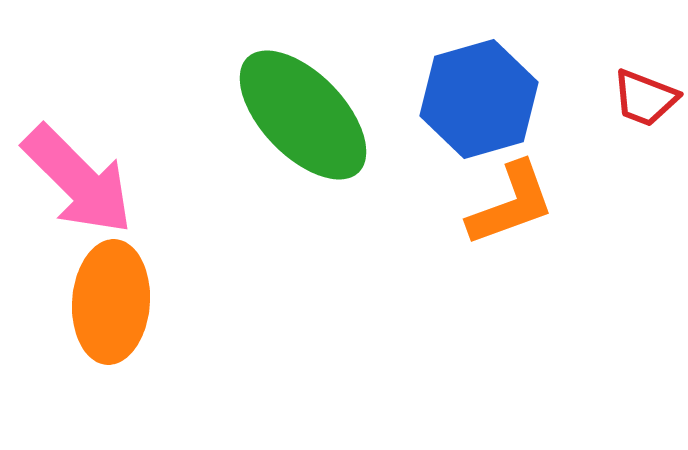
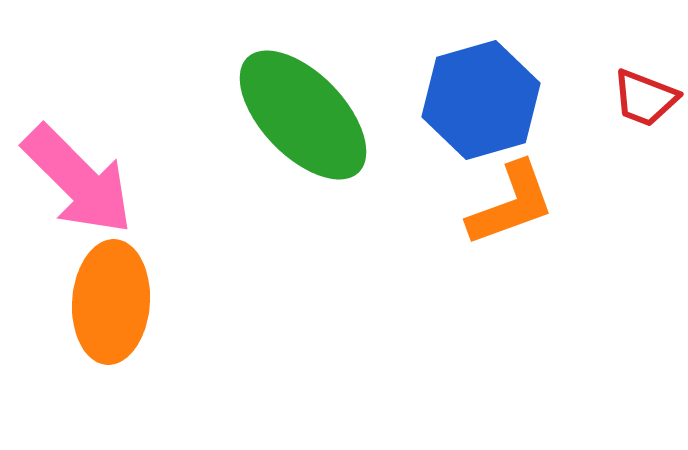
blue hexagon: moved 2 px right, 1 px down
